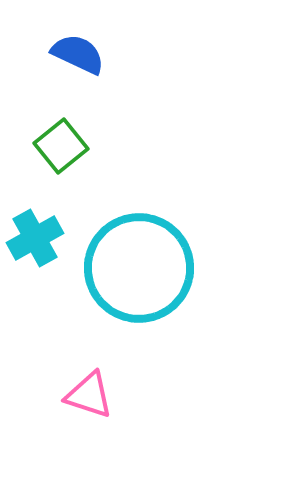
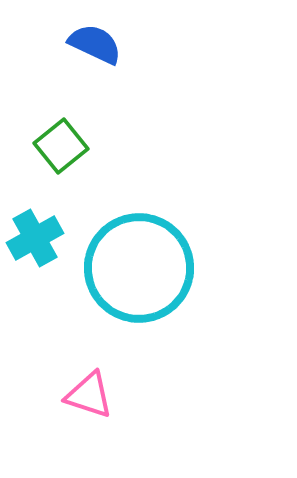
blue semicircle: moved 17 px right, 10 px up
